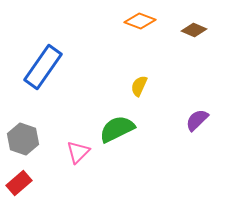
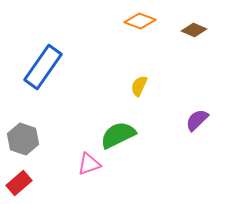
green semicircle: moved 1 px right, 6 px down
pink triangle: moved 11 px right, 12 px down; rotated 25 degrees clockwise
